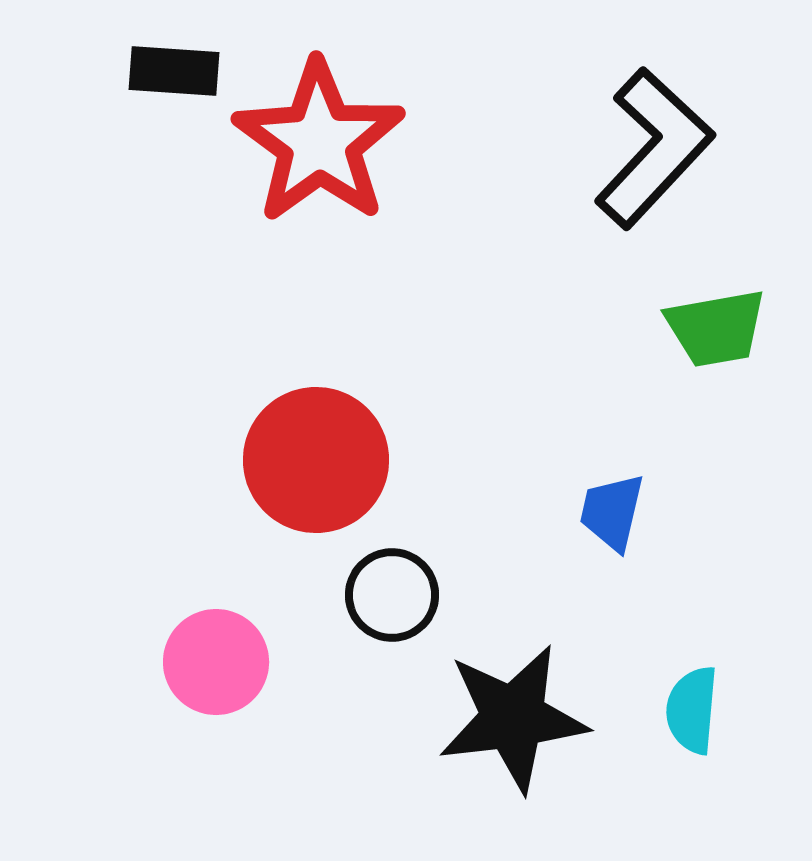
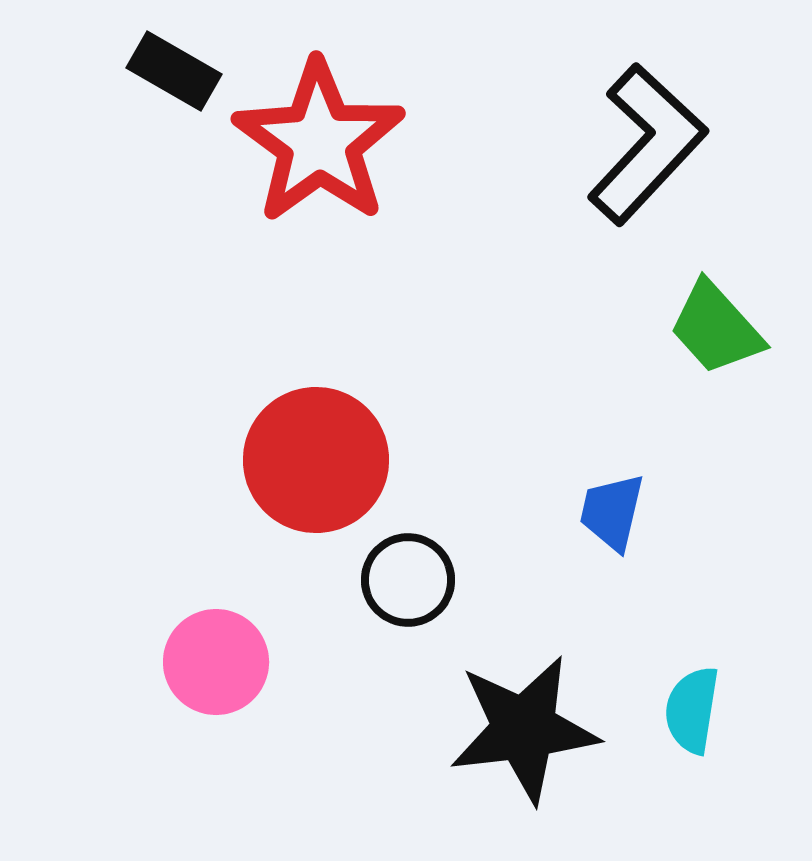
black rectangle: rotated 26 degrees clockwise
black L-shape: moved 7 px left, 4 px up
green trapezoid: rotated 58 degrees clockwise
black circle: moved 16 px right, 15 px up
cyan semicircle: rotated 4 degrees clockwise
black star: moved 11 px right, 11 px down
